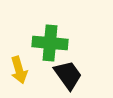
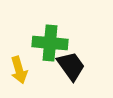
black trapezoid: moved 3 px right, 9 px up
